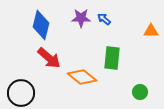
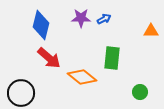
blue arrow: rotated 112 degrees clockwise
